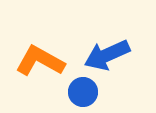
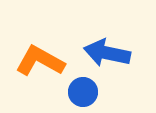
blue arrow: moved 2 px up; rotated 36 degrees clockwise
